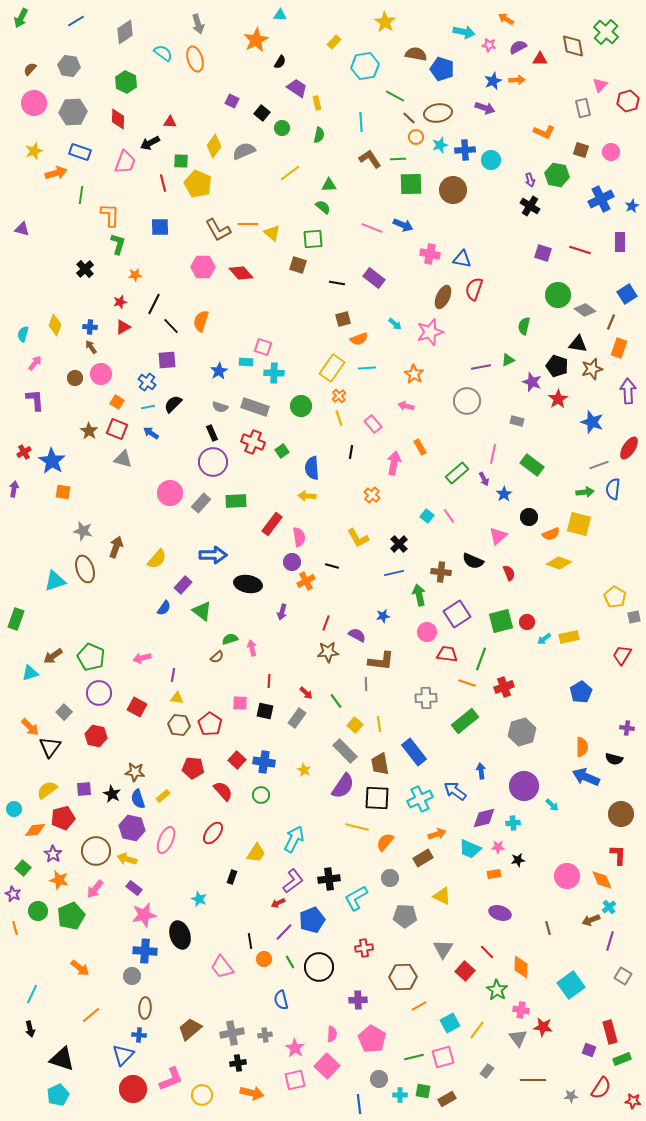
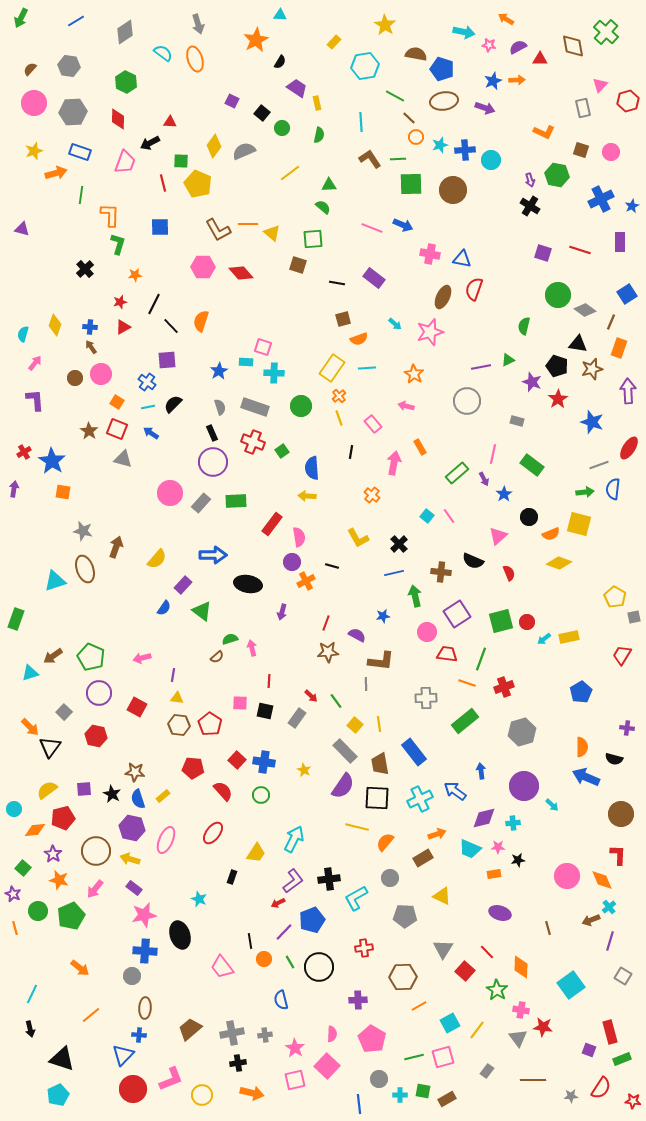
yellow star at (385, 22): moved 3 px down
brown ellipse at (438, 113): moved 6 px right, 12 px up
gray semicircle at (220, 407): rotated 126 degrees counterclockwise
green arrow at (419, 595): moved 4 px left, 1 px down
red arrow at (306, 693): moved 5 px right, 3 px down
yellow arrow at (127, 859): moved 3 px right
